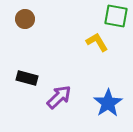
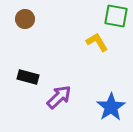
black rectangle: moved 1 px right, 1 px up
blue star: moved 3 px right, 4 px down
